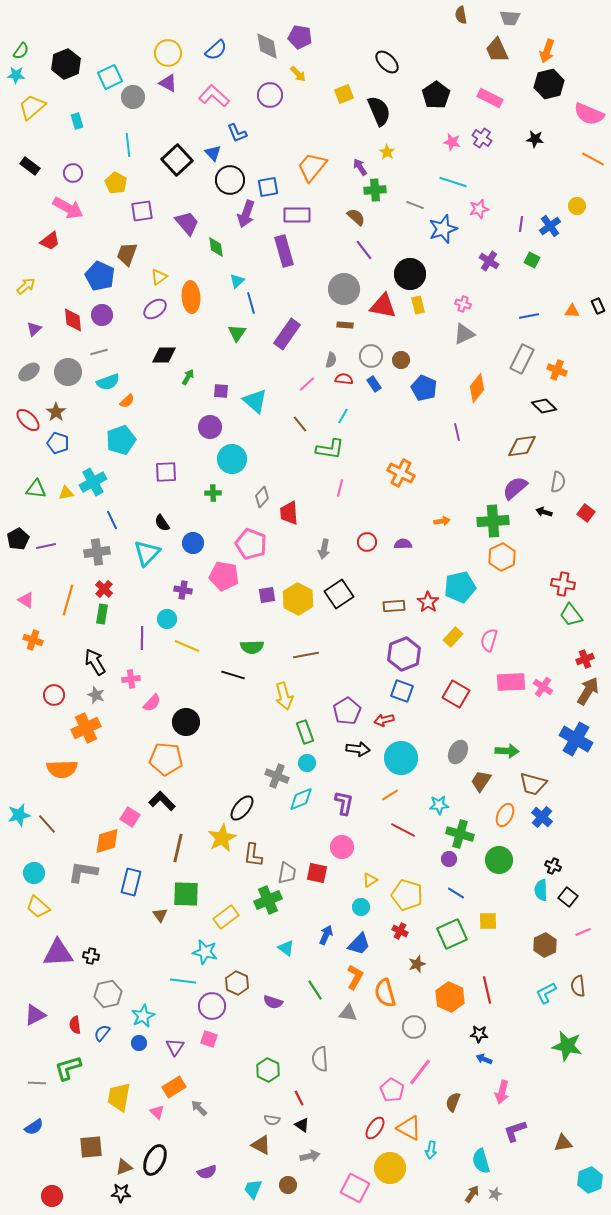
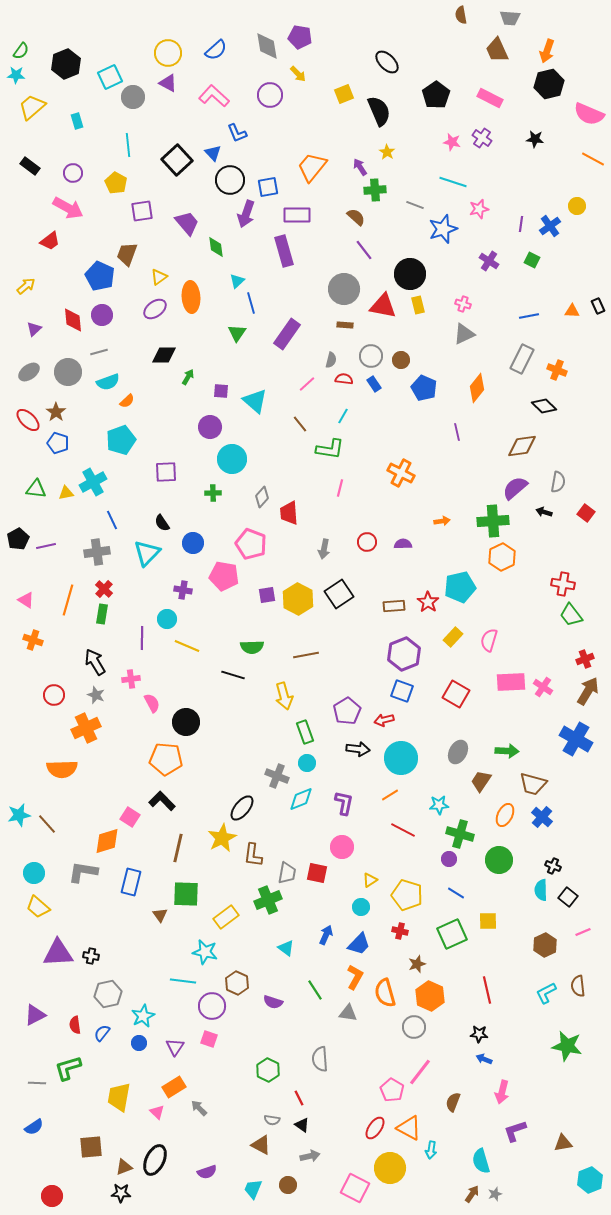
pink semicircle at (152, 703): rotated 72 degrees counterclockwise
red cross at (400, 931): rotated 14 degrees counterclockwise
orange hexagon at (450, 997): moved 20 px left, 1 px up
